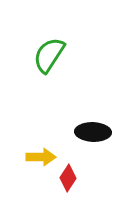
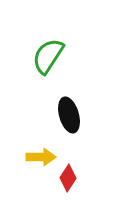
green semicircle: moved 1 px left, 1 px down
black ellipse: moved 24 px left, 17 px up; rotated 72 degrees clockwise
